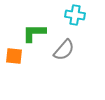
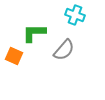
cyan cross: rotated 12 degrees clockwise
orange square: rotated 18 degrees clockwise
